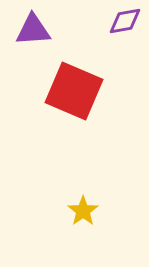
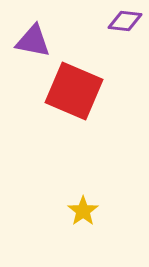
purple diamond: rotated 16 degrees clockwise
purple triangle: moved 11 px down; rotated 15 degrees clockwise
